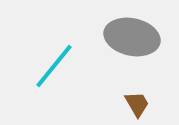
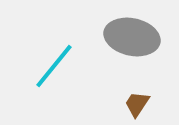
brown trapezoid: rotated 116 degrees counterclockwise
